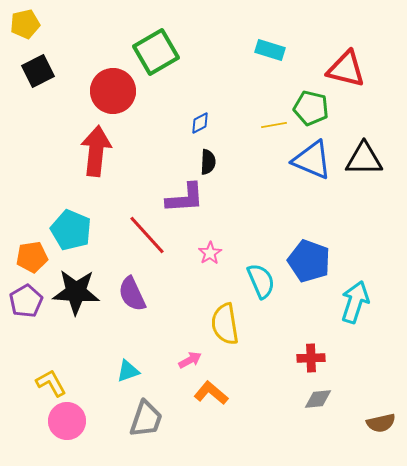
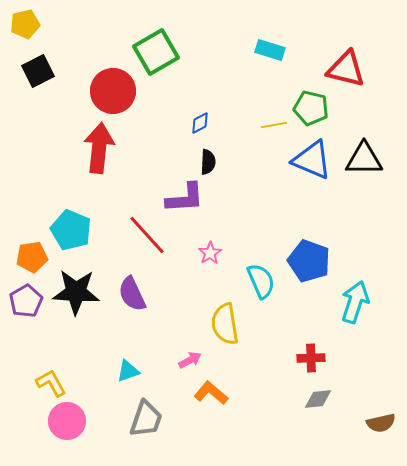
red arrow: moved 3 px right, 3 px up
